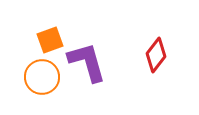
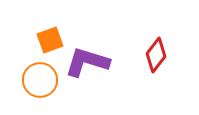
purple L-shape: rotated 57 degrees counterclockwise
orange circle: moved 2 px left, 3 px down
